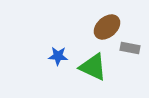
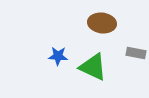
brown ellipse: moved 5 px left, 4 px up; rotated 48 degrees clockwise
gray rectangle: moved 6 px right, 5 px down
